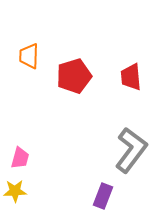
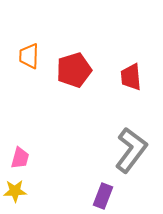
red pentagon: moved 6 px up
